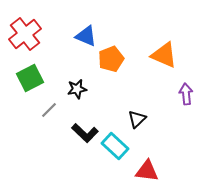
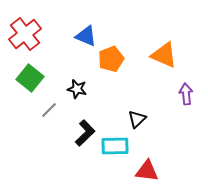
green square: rotated 24 degrees counterclockwise
black star: rotated 24 degrees clockwise
black L-shape: rotated 88 degrees counterclockwise
cyan rectangle: rotated 44 degrees counterclockwise
